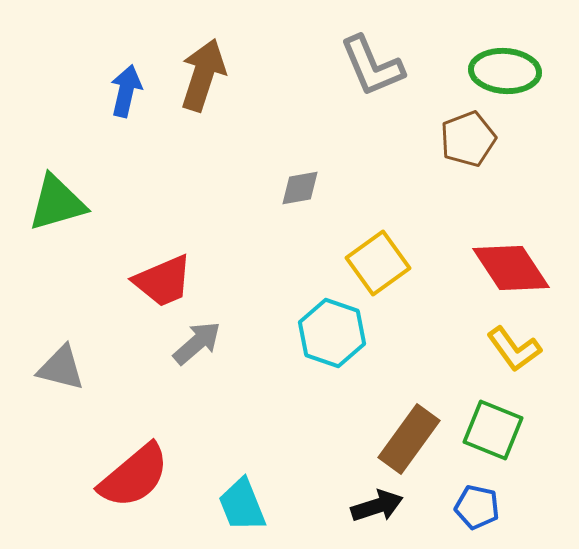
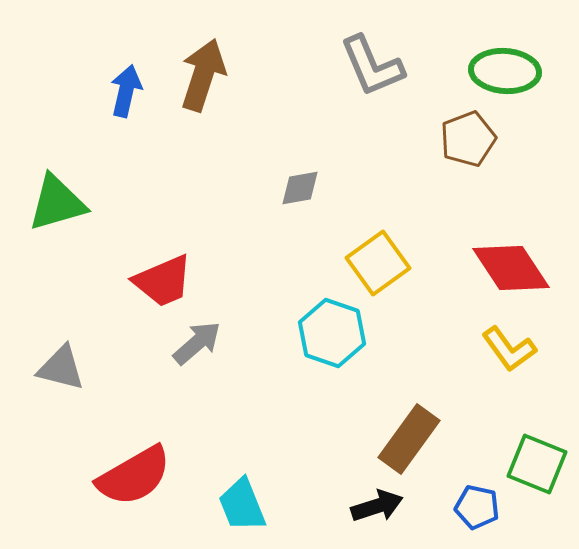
yellow L-shape: moved 5 px left
green square: moved 44 px right, 34 px down
red semicircle: rotated 10 degrees clockwise
